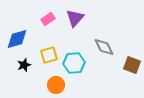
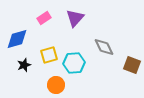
pink rectangle: moved 4 px left, 1 px up
